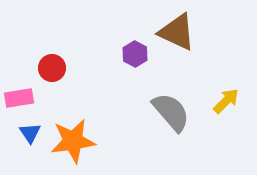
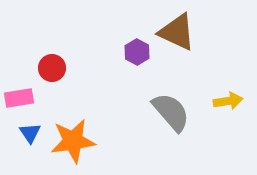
purple hexagon: moved 2 px right, 2 px up
yellow arrow: moved 2 px right; rotated 36 degrees clockwise
